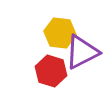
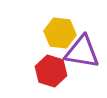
purple triangle: rotated 36 degrees clockwise
